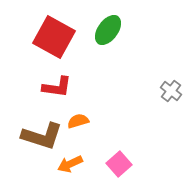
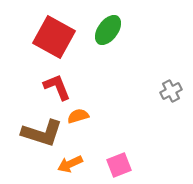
red L-shape: rotated 120 degrees counterclockwise
gray cross: rotated 25 degrees clockwise
orange semicircle: moved 5 px up
brown L-shape: moved 3 px up
pink square: moved 1 px down; rotated 20 degrees clockwise
